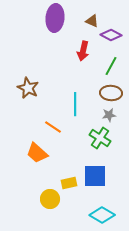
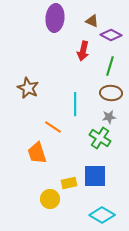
green line: moved 1 px left; rotated 12 degrees counterclockwise
gray star: moved 2 px down
orange trapezoid: rotated 30 degrees clockwise
